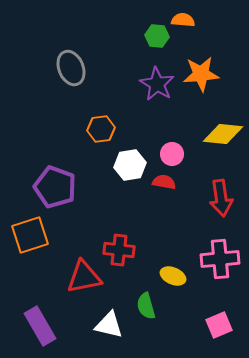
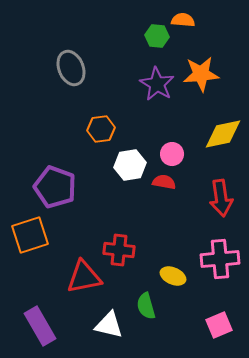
yellow diamond: rotated 18 degrees counterclockwise
